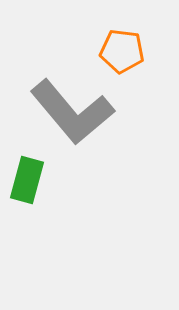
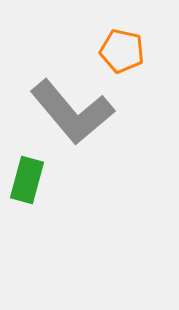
orange pentagon: rotated 6 degrees clockwise
